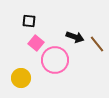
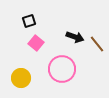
black square: rotated 24 degrees counterclockwise
pink circle: moved 7 px right, 9 px down
